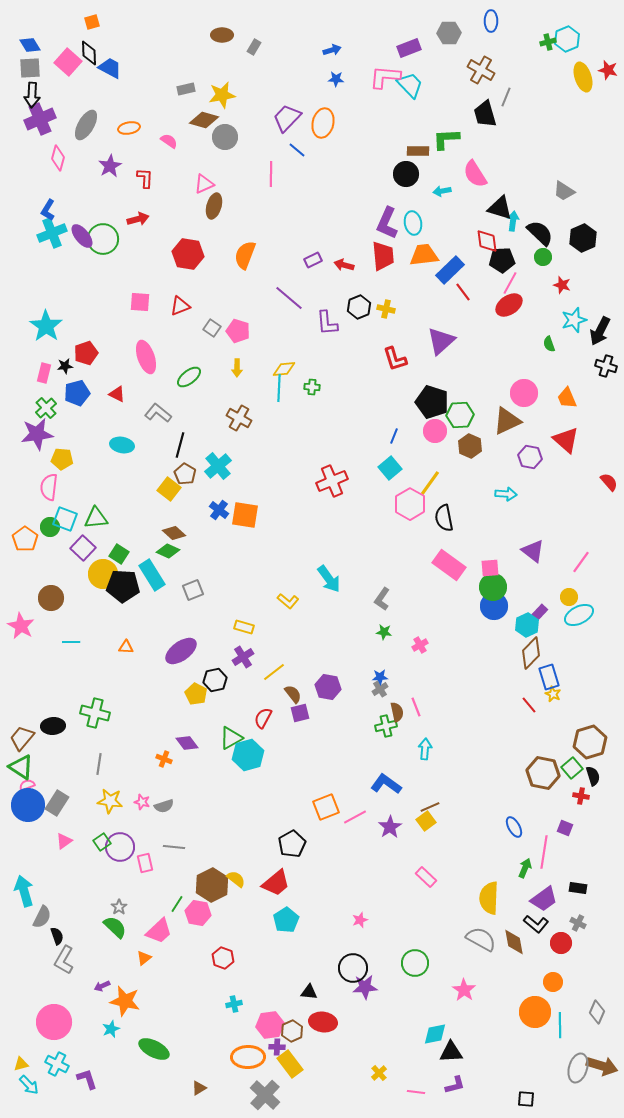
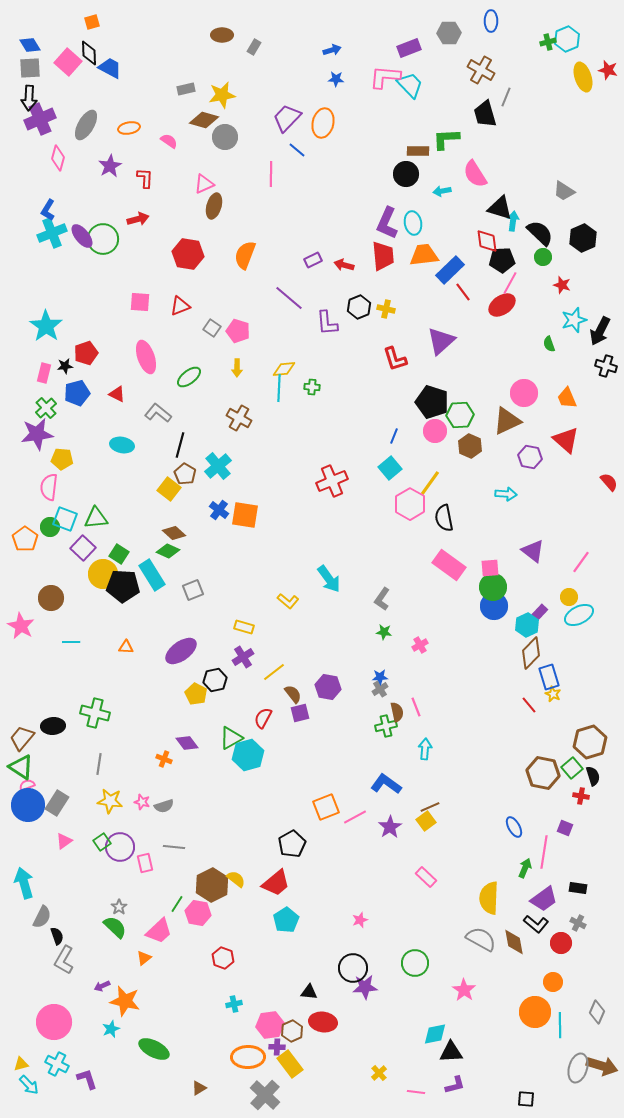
black arrow at (32, 95): moved 3 px left, 3 px down
red ellipse at (509, 305): moved 7 px left
cyan arrow at (24, 891): moved 8 px up
